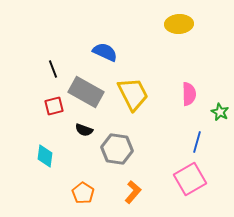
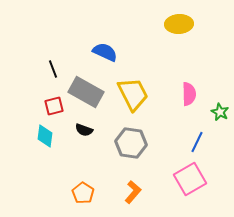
blue line: rotated 10 degrees clockwise
gray hexagon: moved 14 px right, 6 px up
cyan diamond: moved 20 px up
